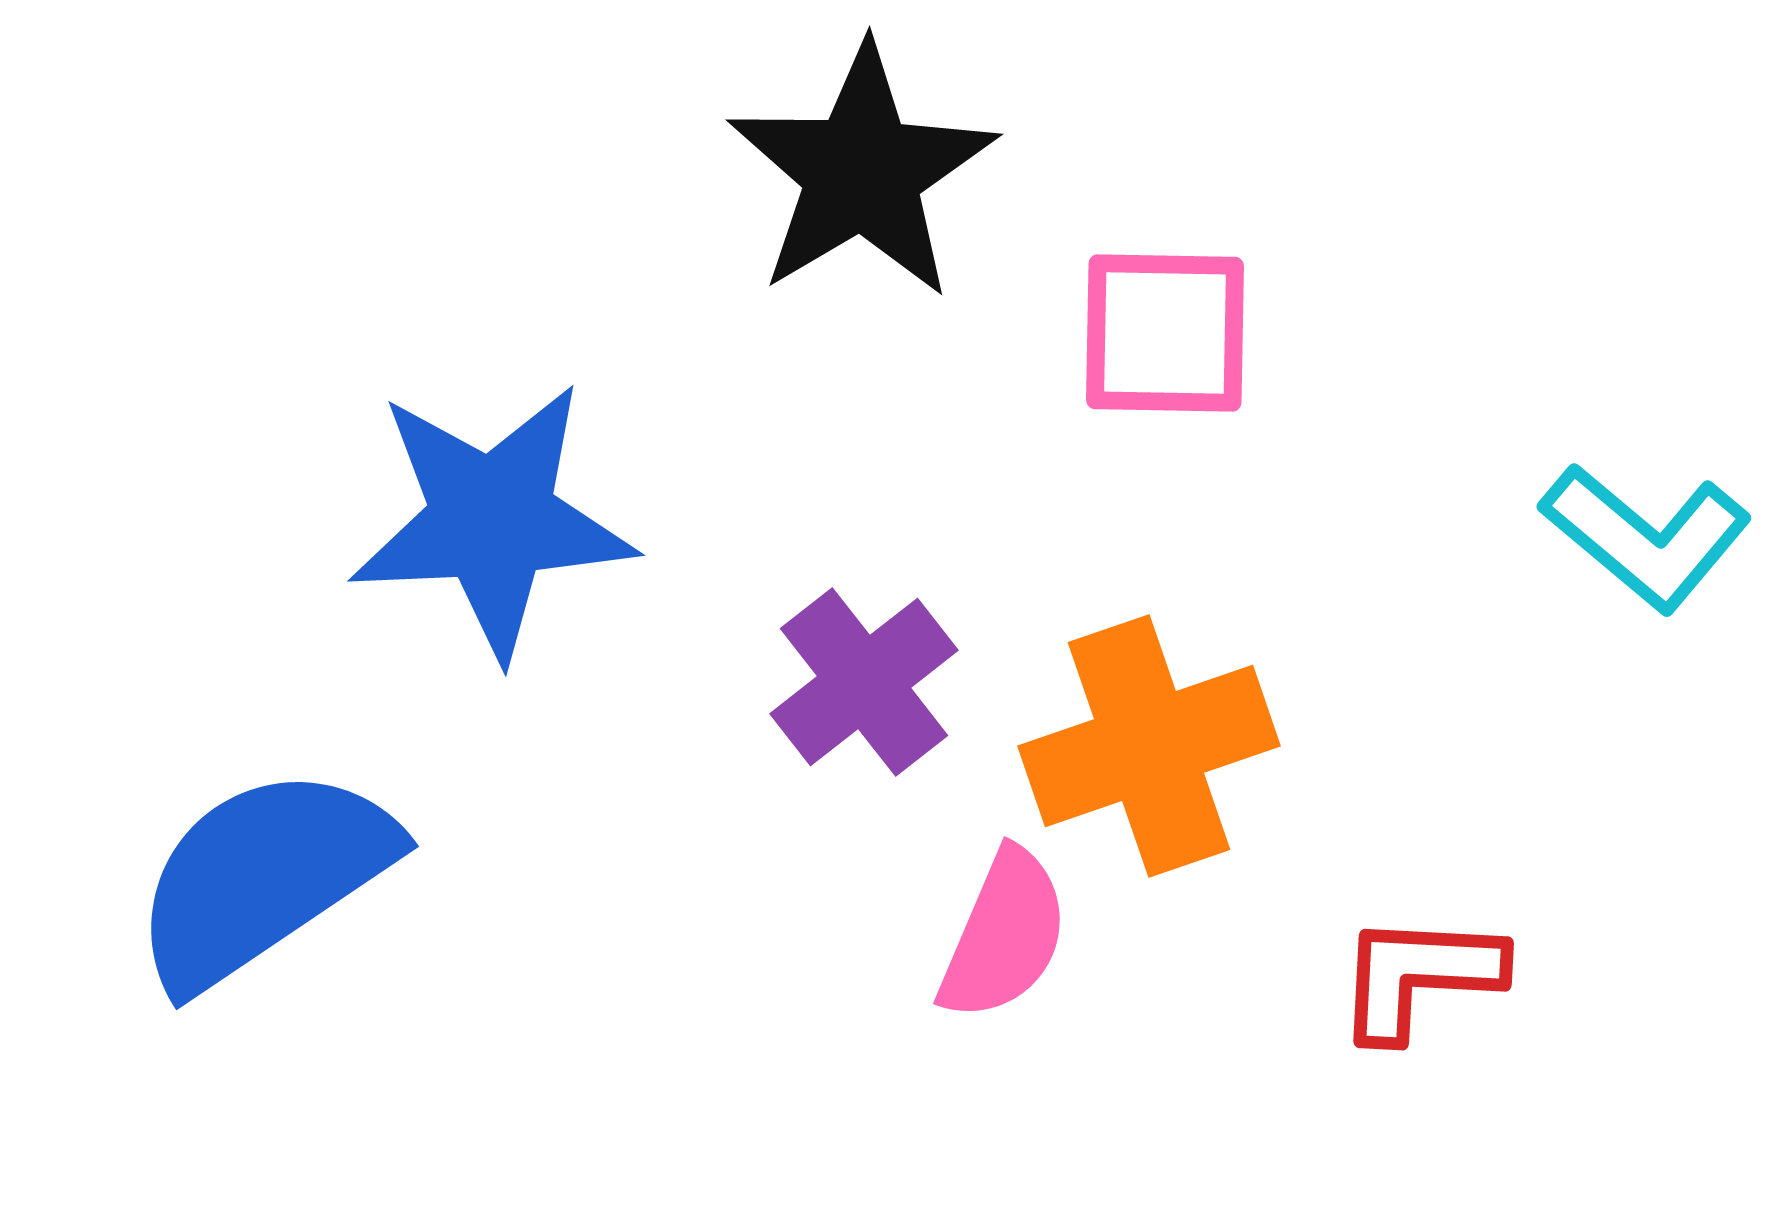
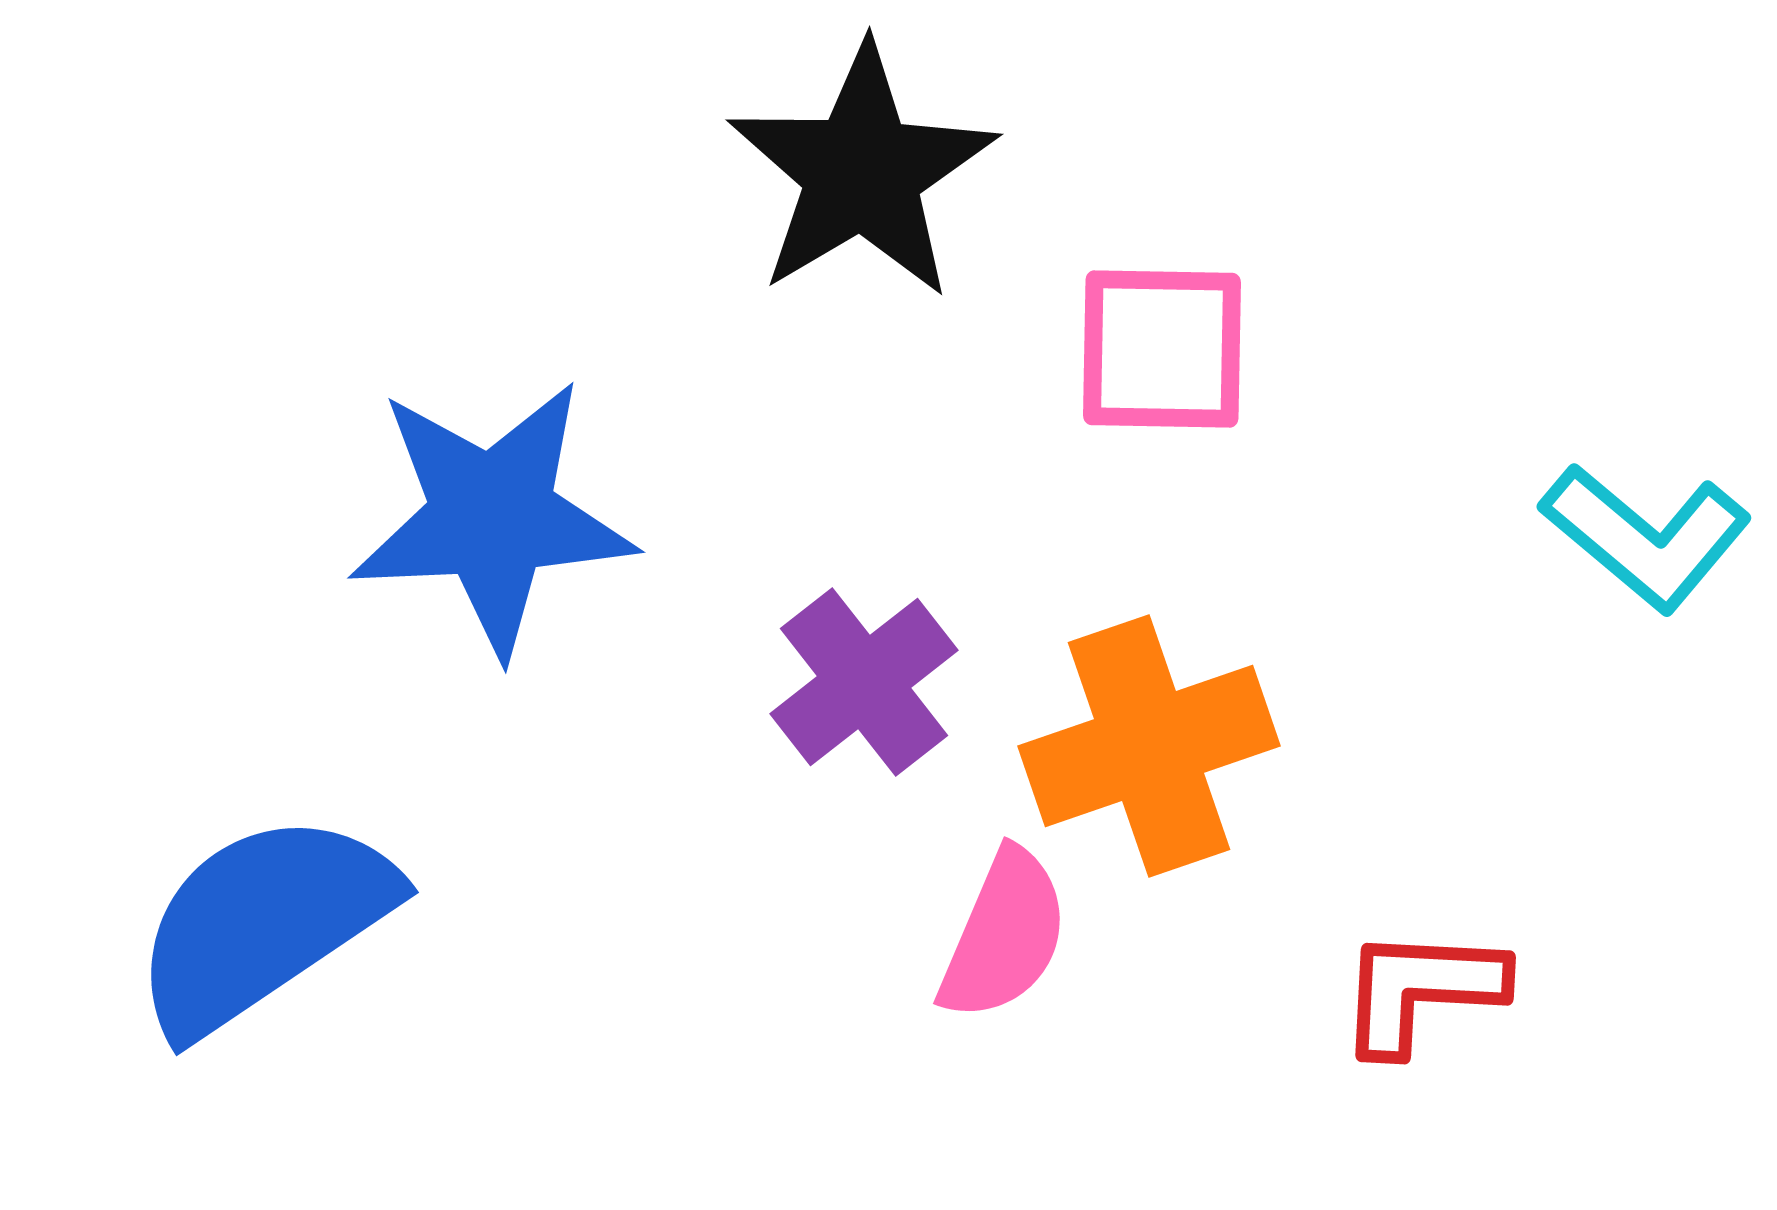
pink square: moved 3 px left, 16 px down
blue star: moved 3 px up
blue semicircle: moved 46 px down
red L-shape: moved 2 px right, 14 px down
